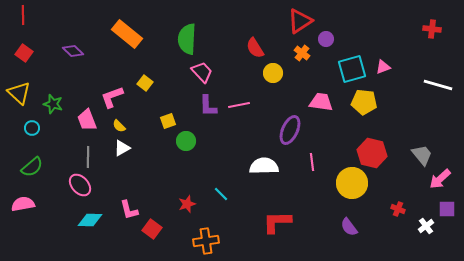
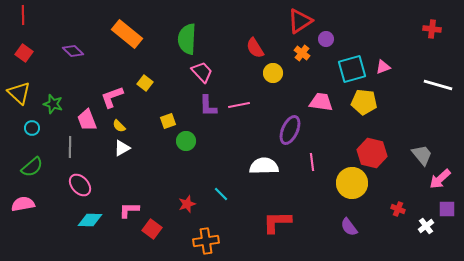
gray line at (88, 157): moved 18 px left, 10 px up
pink L-shape at (129, 210): rotated 105 degrees clockwise
